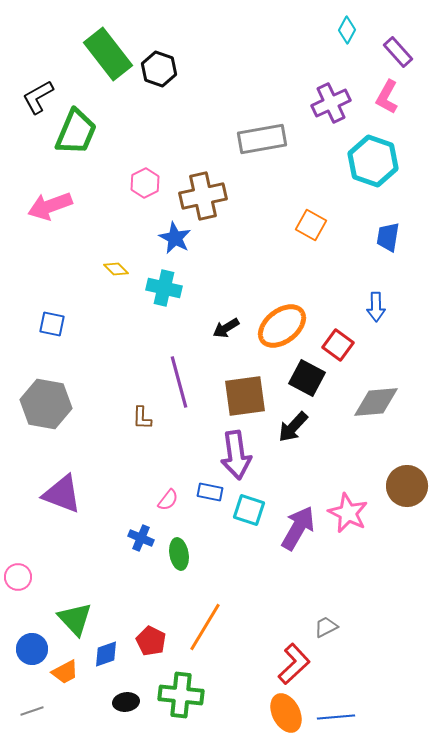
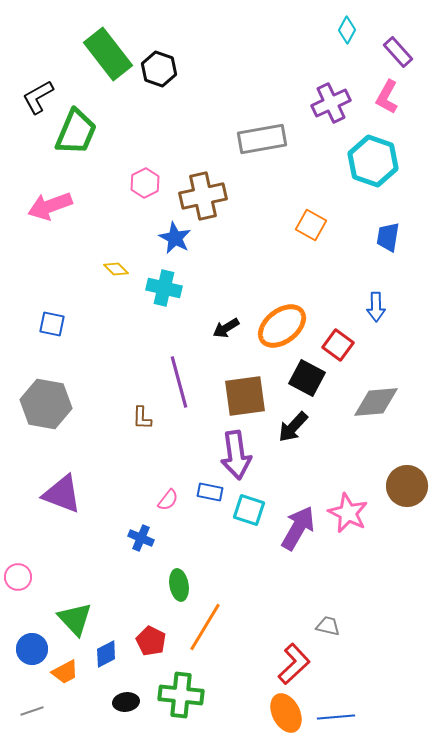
green ellipse at (179, 554): moved 31 px down
gray trapezoid at (326, 627): moved 2 px right, 1 px up; rotated 40 degrees clockwise
blue diamond at (106, 654): rotated 8 degrees counterclockwise
